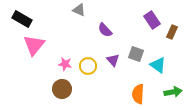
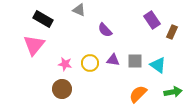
black rectangle: moved 21 px right
gray square: moved 1 px left, 7 px down; rotated 21 degrees counterclockwise
purple triangle: rotated 40 degrees counterclockwise
yellow circle: moved 2 px right, 3 px up
orange semicircle: rotated 42 degrees clockwise
